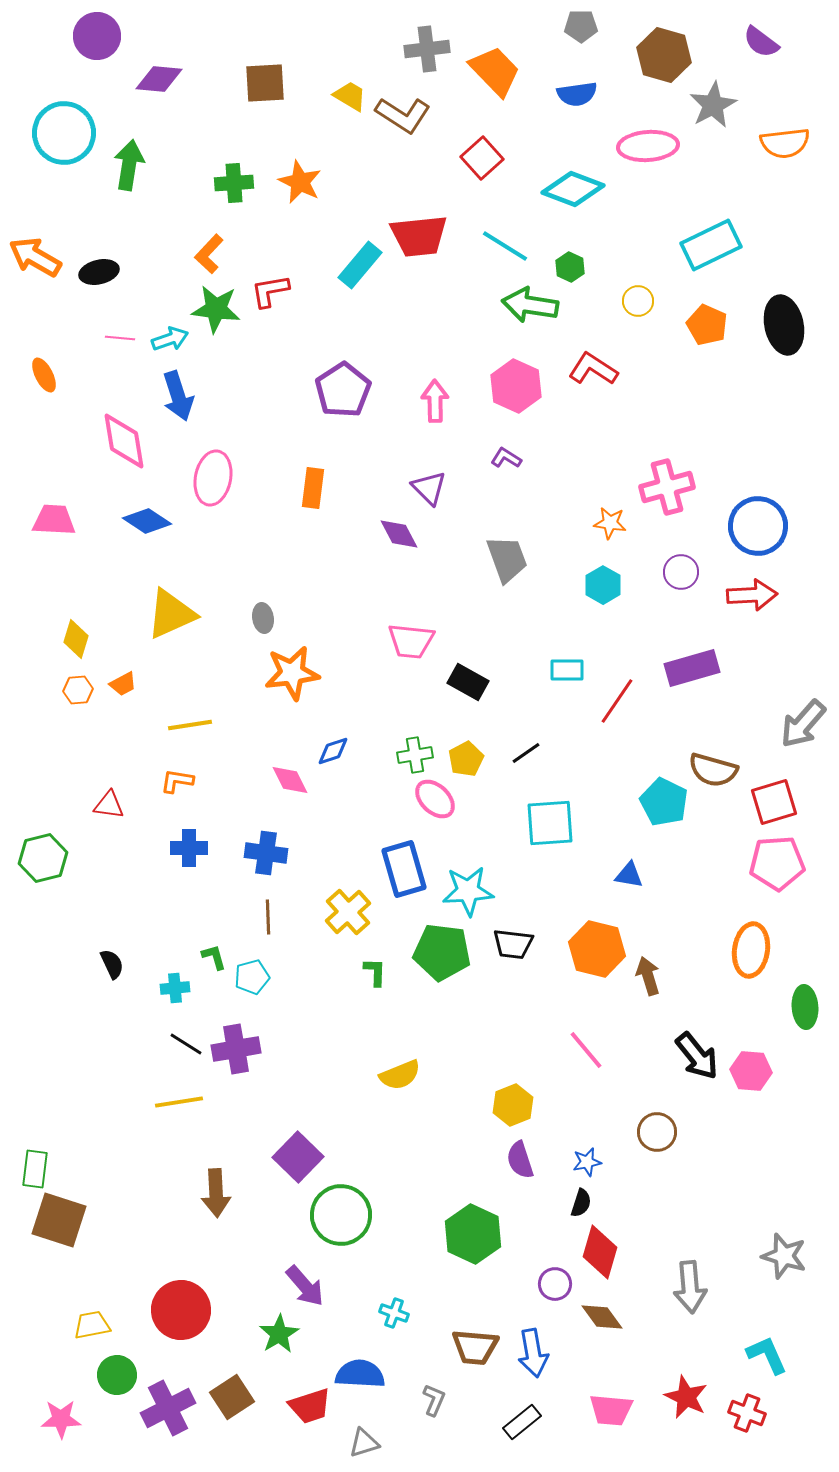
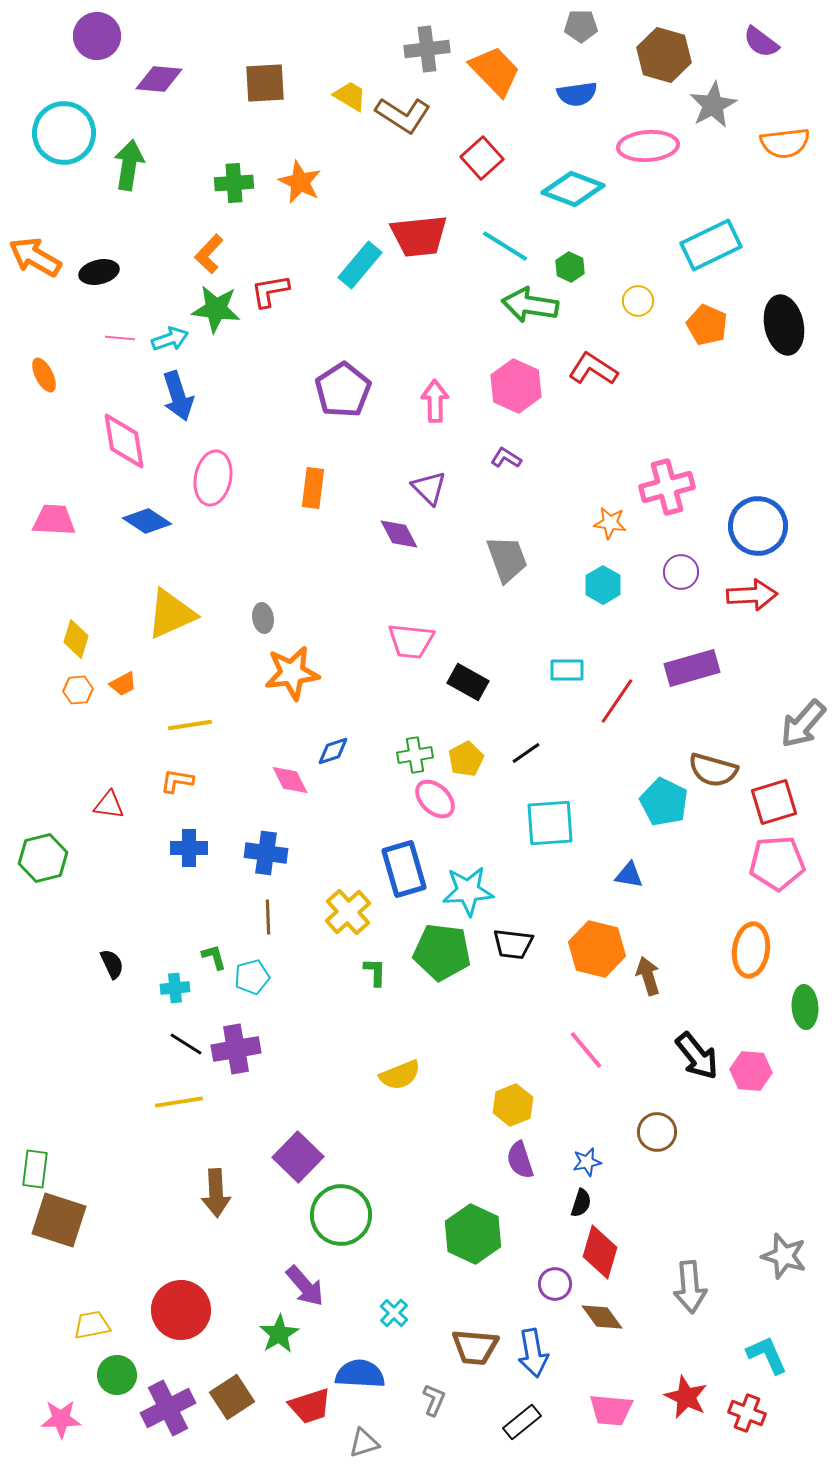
cyan cross at (394, 1313): rotated 24 degrees clockwise
